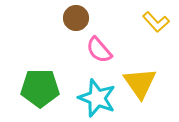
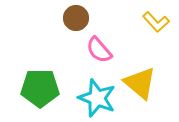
yellow triangle: rotated 15 degrees counterclockwise
